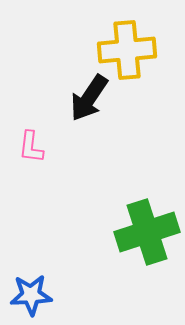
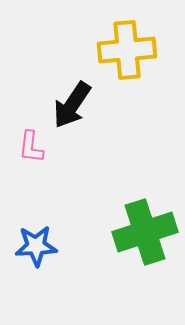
black arrow: moved 17 px left, 7 px down
green cross: moved 2 px left
blue star: moved 5 px right, 49 px up
